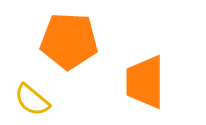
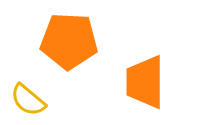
yellow semicircle: moved 4 px left
